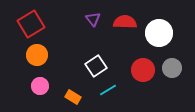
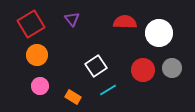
purple triangle: moved 21 px left
